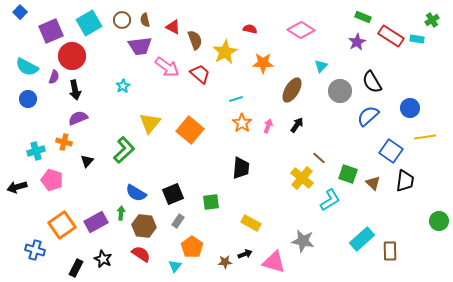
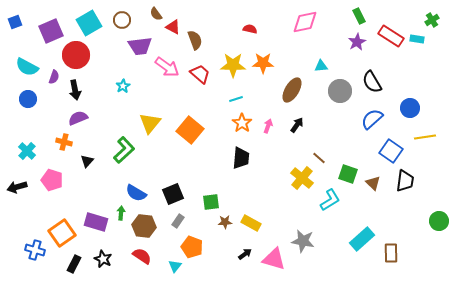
blue square at (20, 12): moved 5 px left, 10 px down; rotated 24 degrees clockwise
green rectangle at (363, 17): moved 4 px left, 1 px up; rotated 42 degrees clockwise
brown semicircle at (145, 20): moved 11 px right, 6 px up; rotated 24 degrees counterclockwise
pink diamond at (301, 30): moved 4 px right, 8 px up; rotated 44 degrees counterclockwise
yellow star at (225, 52): moved 8 px right, 13 px down; rotated 30 degrees clockwise
red circle at (72, 56): moved 4 px right, 1 px up
cyan triangle at (321, 66): rotated 40 degrees clockwise
blue semicircle at (368, 116): moved 4 px right, 3 px down
cyan cross at (36, 151): moved 9 px left; rotated 30 degrees counterclockwise
black trapezoid at (241, 168): moved 10 px up
purple rectangle at (96, 222): rotated 45 degrees clockwise
orange square at (62, 225): moved 8 px down
orange pentagon at (192, 247): rotated 15 degrees counterclockwise
brown rectangle at (390, 251): moved 1 px right, 2 px down
red semicircle at (141, 254): moved 1 px right, 2 px down
black arrow at (245, 254): rotated 16 degrees counterclockwise
brown star at (225, 262): moved 40 px up
pink triangle at (274, 262): moved 3 px up
black rectangle at (76, 268): moved 2 px left, 4 px up
